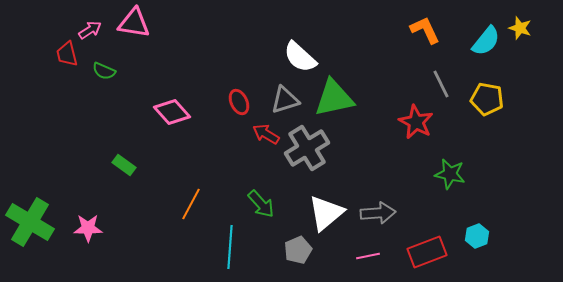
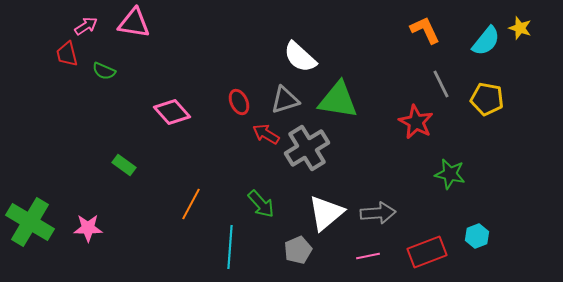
pink arrow: moved 4 px left, 4 px up
green triangle: moved 4 px right, 2 px down; rotated 21 degrees clockwise
